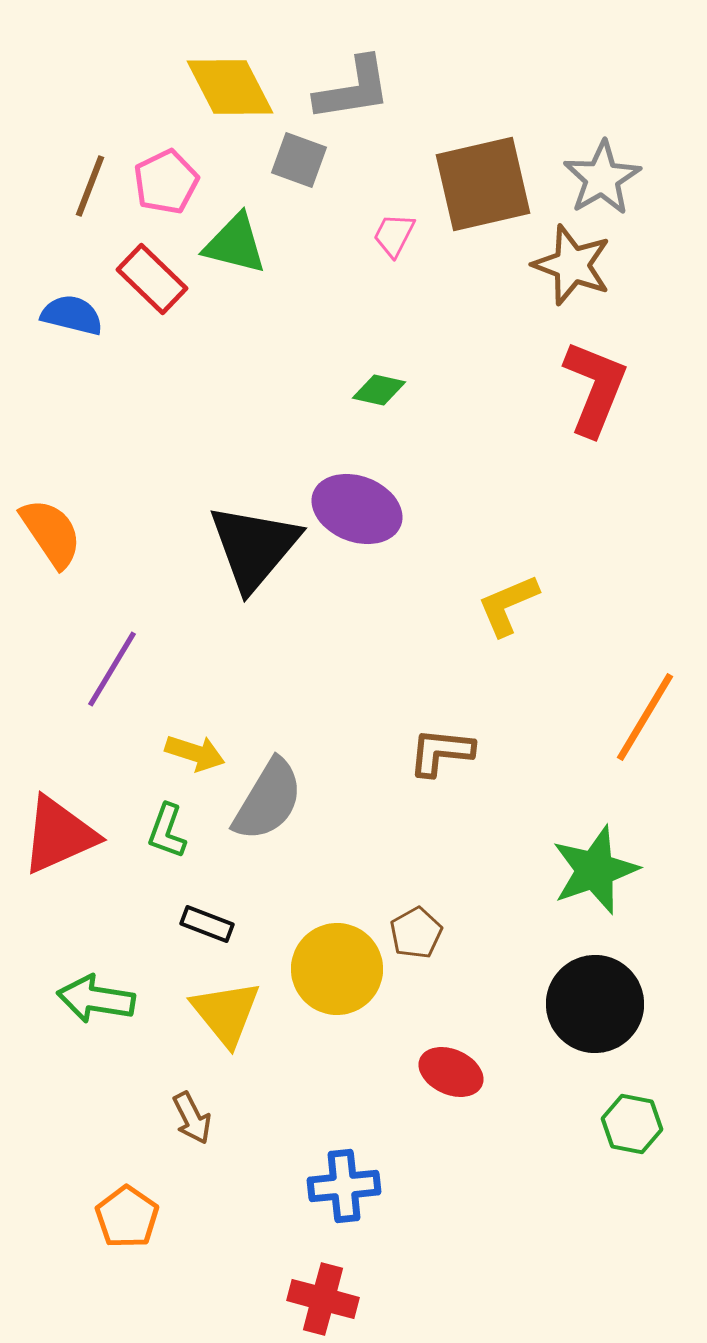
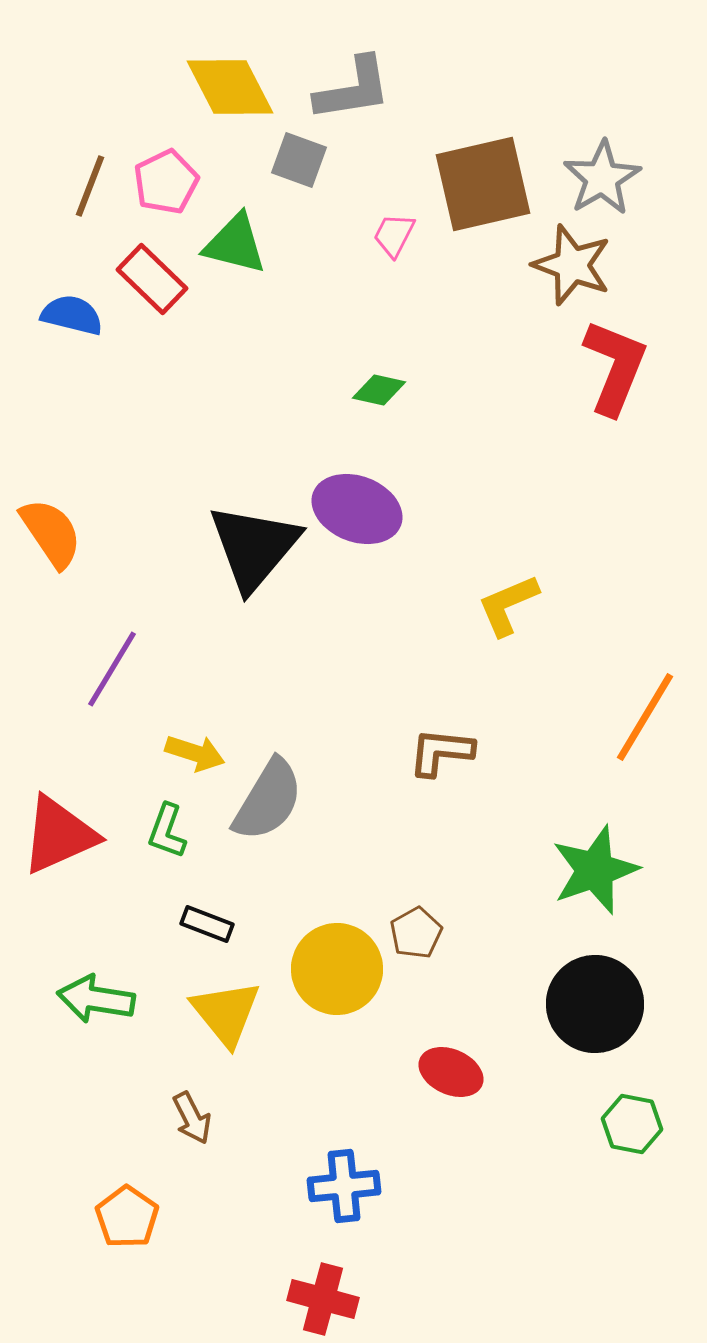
red L-shape: moved 20 px right, 21 px up
